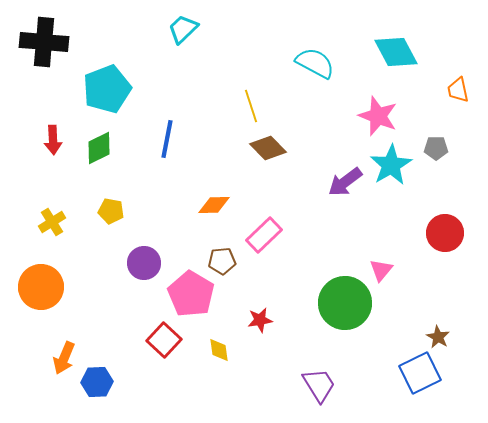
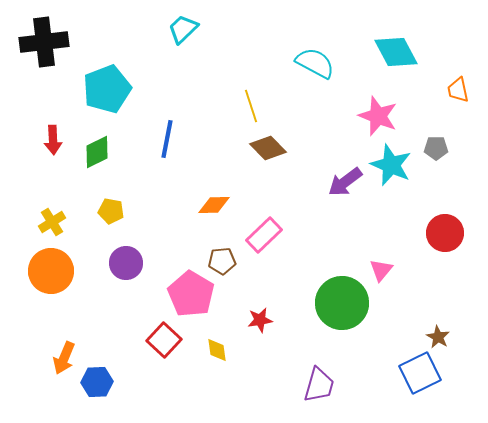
black cross: rotated 12 degrees counterclockwise
green diamond: moved 2 px left, 4 px down
cyan star: rotated 18 degrees counterclockwise
purple circle: moved 18 px left
orange circle: moved 10 px right, 16 px up
green circle: moved 3 px left
yellow diamond: moved 2 px left
purple trapezoid: rotated 48 degrees clockwise
